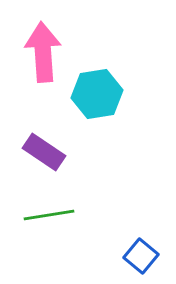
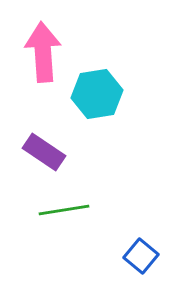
green line: moved 15 px right, 5 px up
